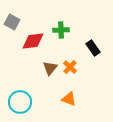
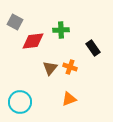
gray square: moved 3 px right
orange cross: rotated 24 degrees counterclockwise
orange triangle: rotated 42 degrees counterclockwise
